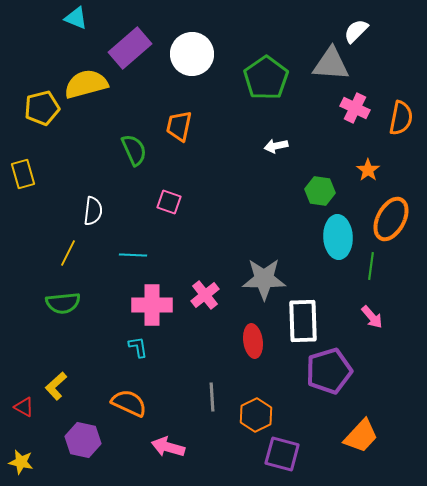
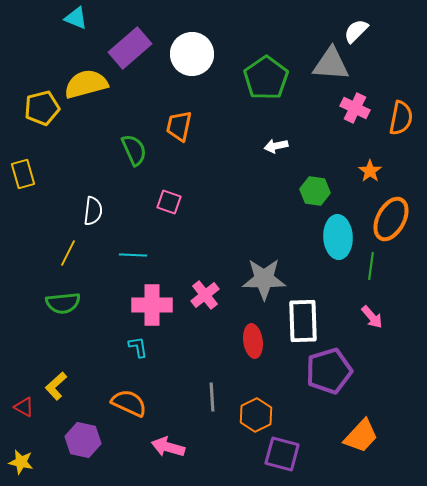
orange star at (368, 170): moved 2 px right, 1 px down
green hexagon at (320, 191): moved 5 px left
